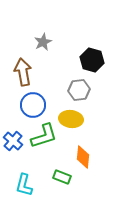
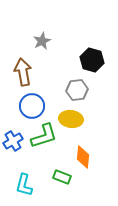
gray star: moved 1 px left, 1 px up
gray hexagon: moved 2 px left
blue circle: moved 1 px left, 1 px down
blue cross: rotated 18 degrees clockwise
